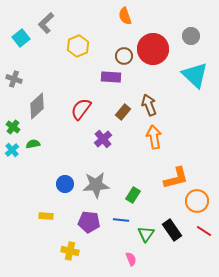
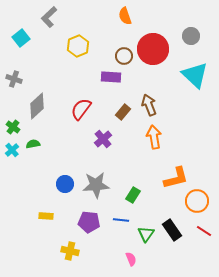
gray L-shape: moved 3 px right, 6 px up
